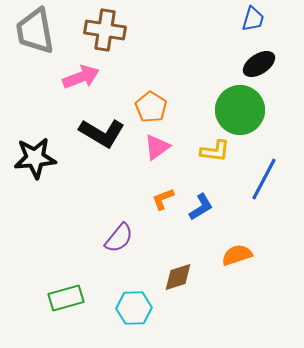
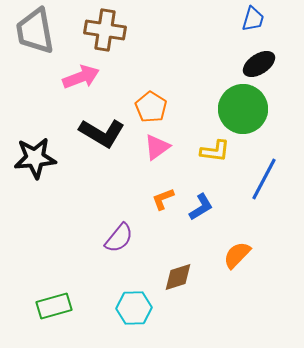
green circle: moved 3 px right, 1 px up
orange semicircle: rotated 28 degrees counterclockwise
green rectangle: moved 12 px left, 8 px down
